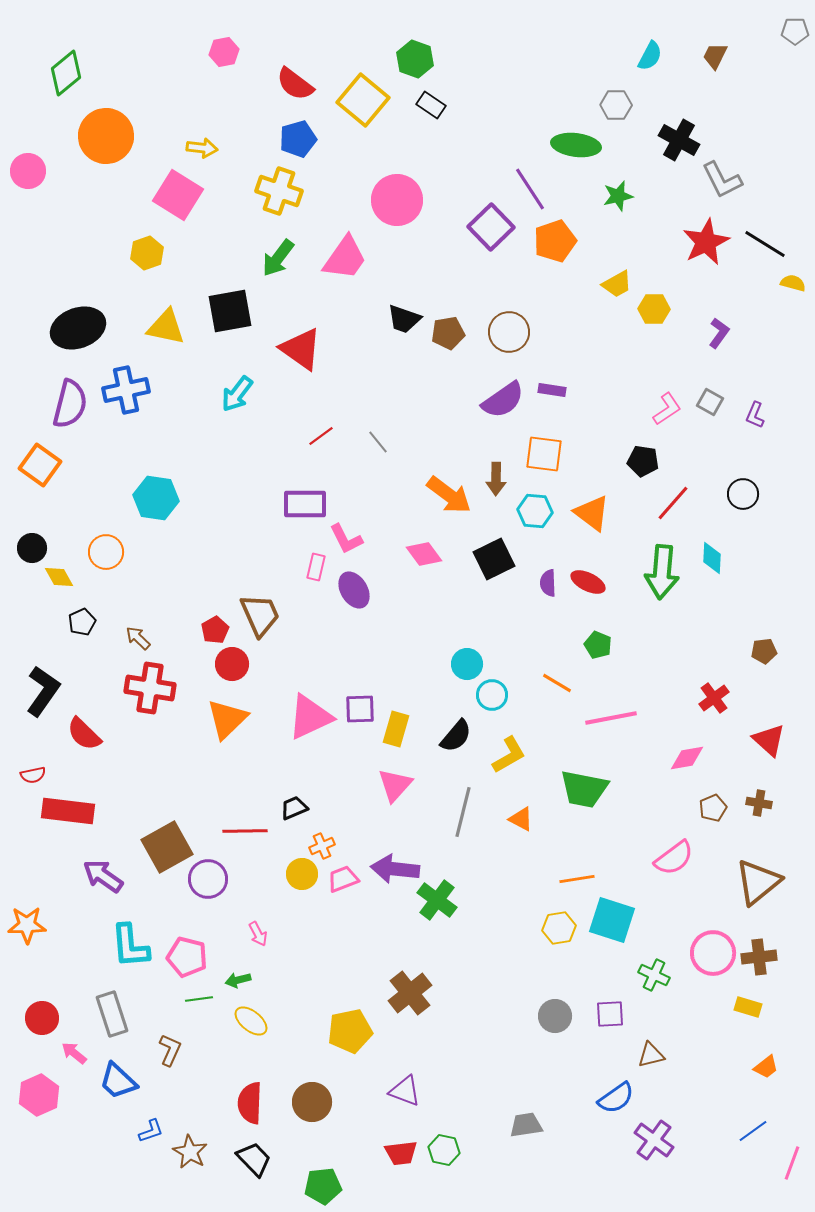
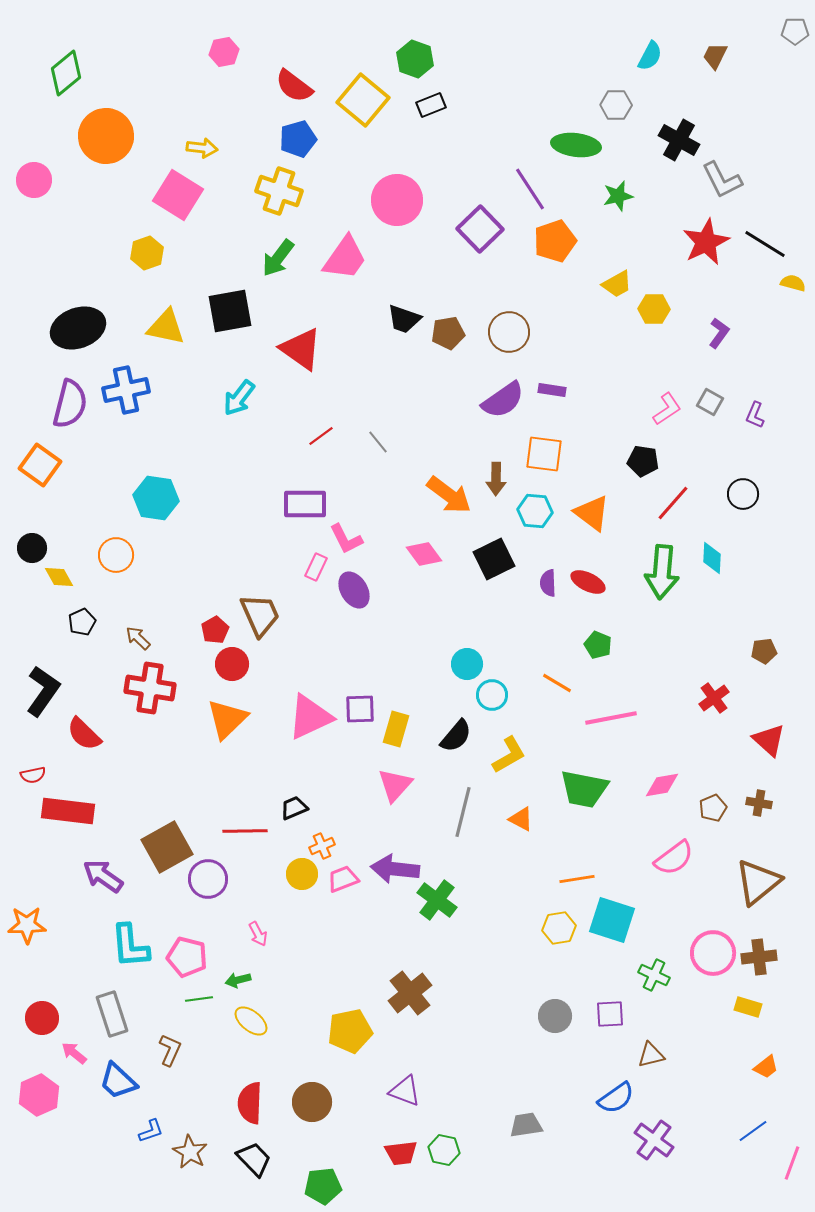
red semicircle at (295, 84): moved 1 px left, 2 px down
black rectangle at (431, 105): rotated 56 degrees counterclockwise
pink circle at (28, 171): moved 6 px right, 9 px down
purple square at (491, 227): moved 11 px left, 2 px down
cyan arrow at (237, 394): moved 2 px right, 4 px down
orange circle at (106, 552): moved 10 px right, 3 px down
pink rectangle at (316, 567): rotated 12 degrees clockwise
pink diamond at (687, 758): moved 25 px left, 27 px down
